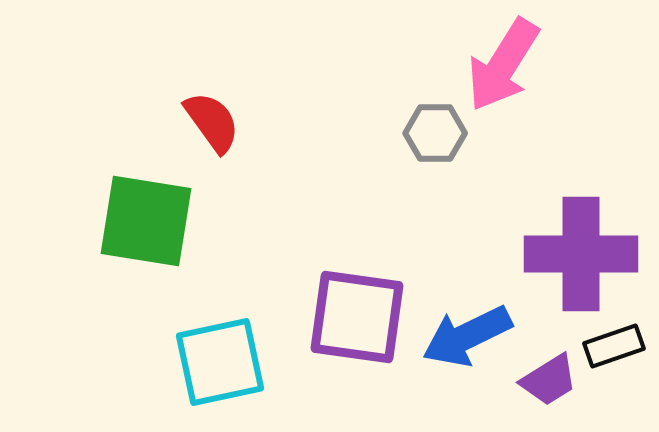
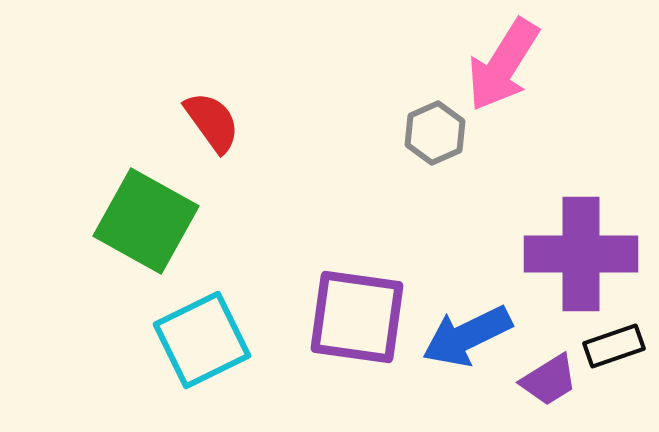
gray hexagon: rotated 24 degrees counterclockwise
green square: rotated 20 degrees clockwise
cyan square: moved 18 px left, 22 px up; rotated 14 degrees counterclockwise
